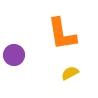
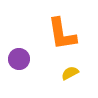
purple circle: moved 5 px right, 4 px down
